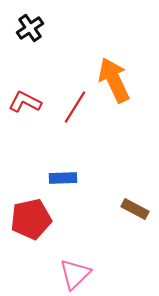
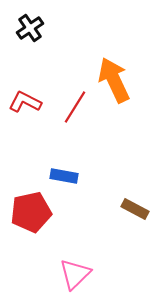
blue rectangle: moved 1 px right, 2 px up; rotated 12 degrees clockwise
red pentagon: moved 7 px up
